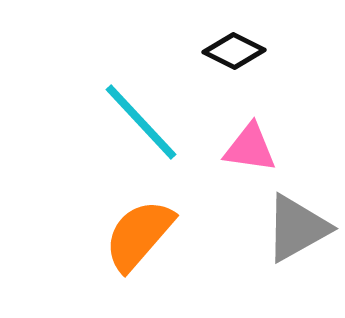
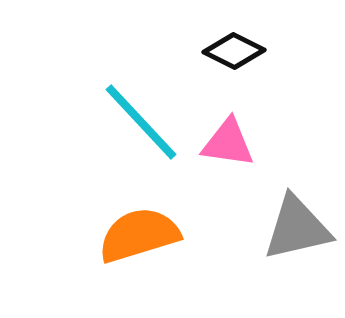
pink triangle: moved 22 px left, 5 px up
gray triangle: rotated 16 degrees clockwise
orange semicircle: rotated 32 degrees clockwise
